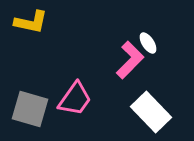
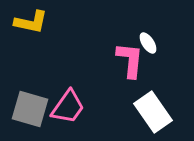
pink L-shape: rotated 39 degrees counterclockwise
pink trapezoid: moved 7 px left, 8 px down
white rectangle: moved 2 px right; rotated 9 degrees clockwise
